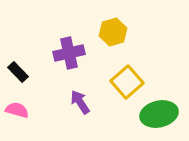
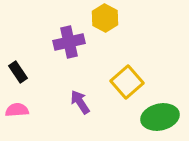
yellow hexagon: moved 8 px left, 14 px up; rotated 16 degrees counterclockwise
purple cross: moved 11 px up
black rectangle: rotated 10 degrees clockwise
pink semicircle: rotated 20 degrees counterclockwise
green ellipse: moved 1 px right, 3 px down
